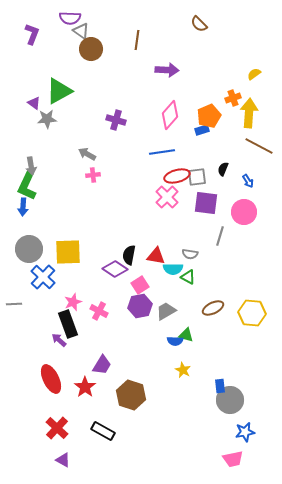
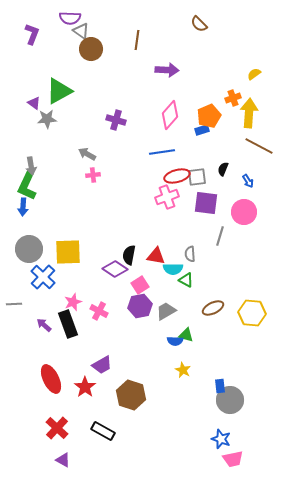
pink cross at (167, 197): rotated 25 degrees clockwise
gray semicircle at (190, 254): rotated 77 degrees clockwise
green triangle at (188, 277): moved 2 px left, 3 px down
purple arrow at (59, 340): moved 15 px left, 15 px up
purple trapezoid at (102, 365): rotated 30 degrees clockwise
blue star at (245, 432): moved 24 px left, 7 px down; rotated 30 degrees clockwise
